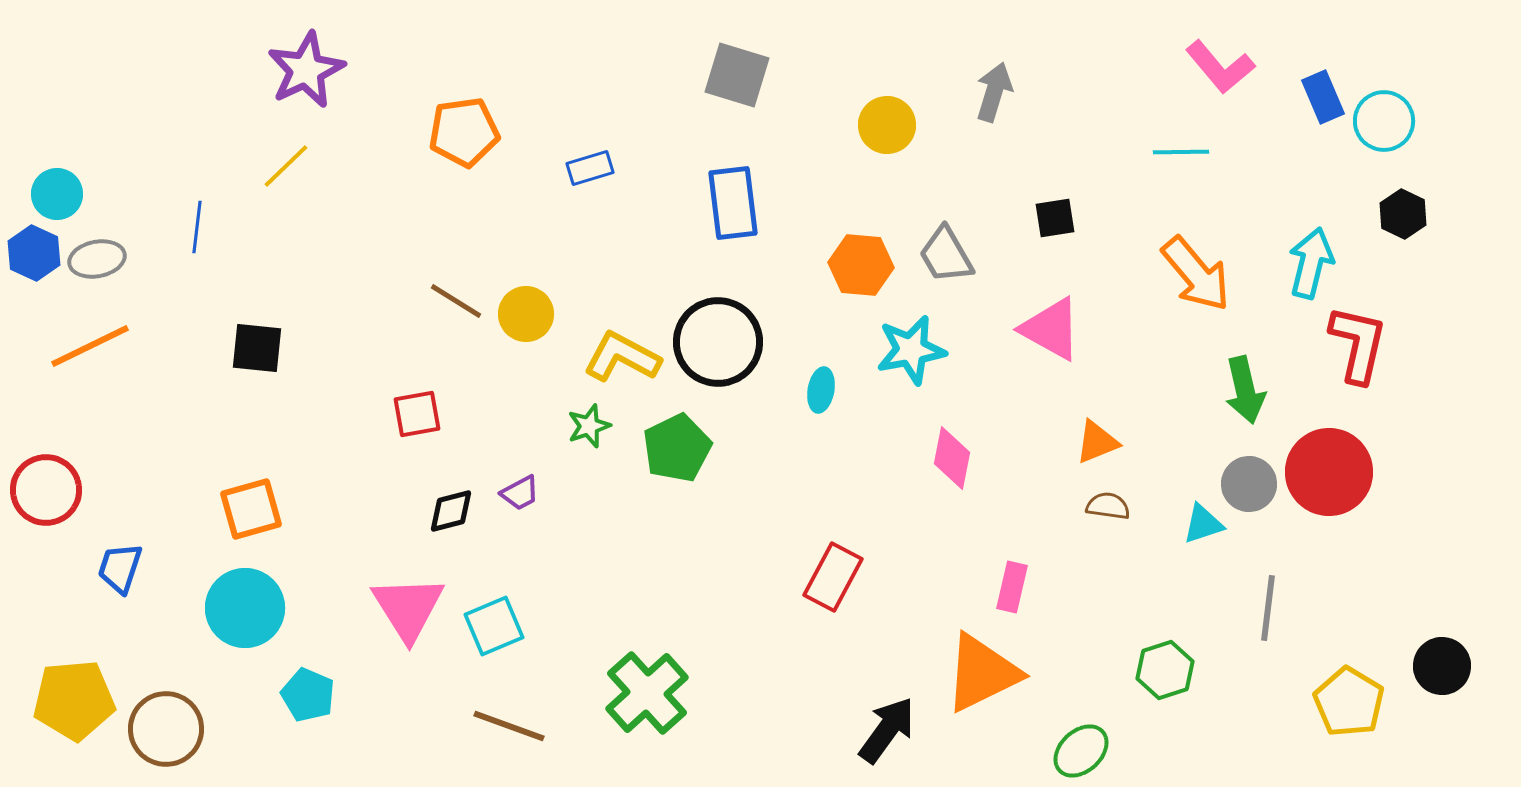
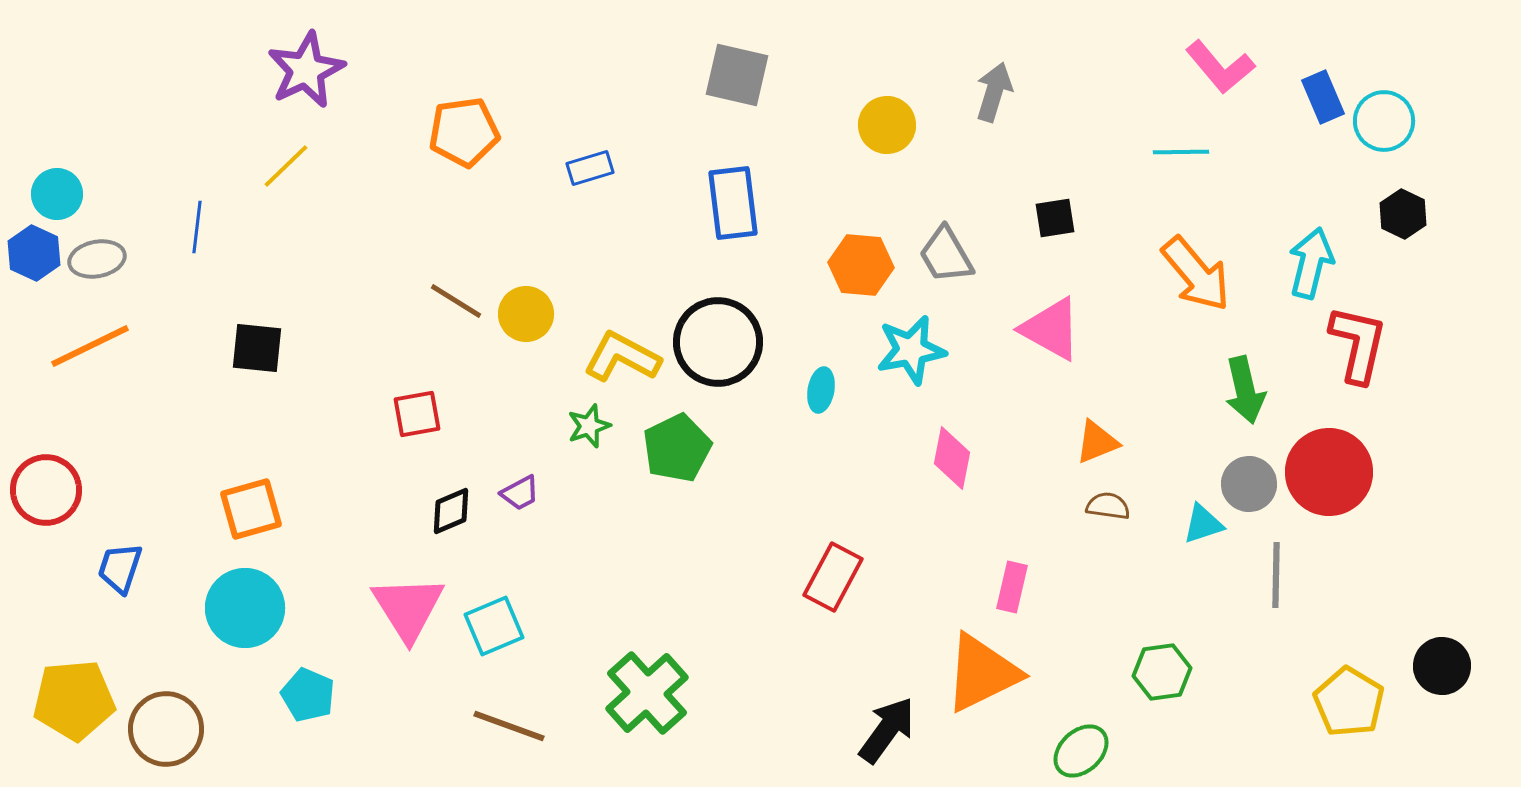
gray square at (737, 75): rotated 4 degrees counterclockwise
black diamond at (451, 511): rotated 9 degrees counterclockwise
gray line at (1268, 608): moved 8 px right, 33 px up; rotated 6 degrees counterclockwise
green hexagon at (1165, 670): moved 3 px left, 2 px down; rotated 10 degrees clockwise
